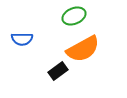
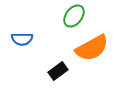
green ellipse: rotated 30 degrees counterclockwise
orange semicircle: moved 9 px right, 1 px up
